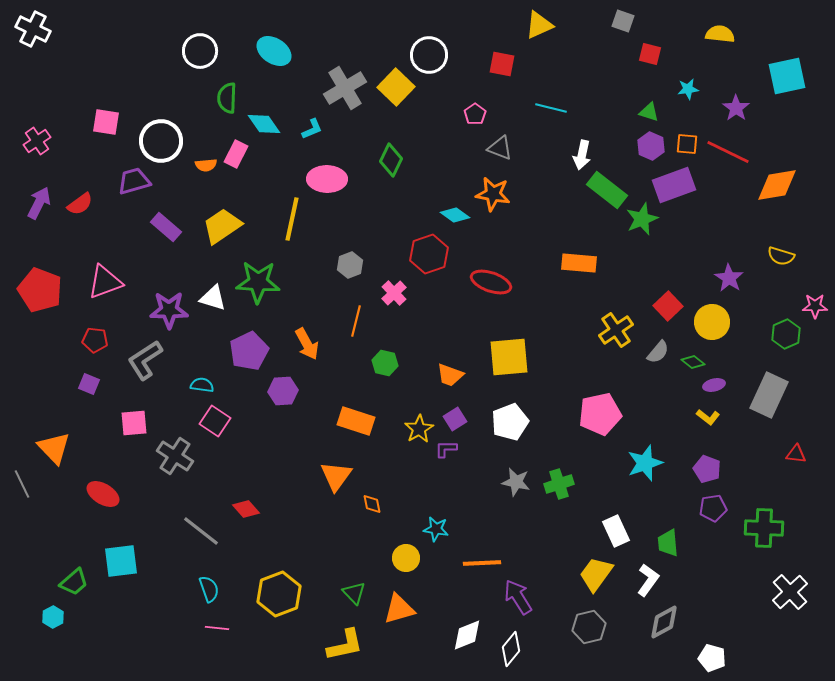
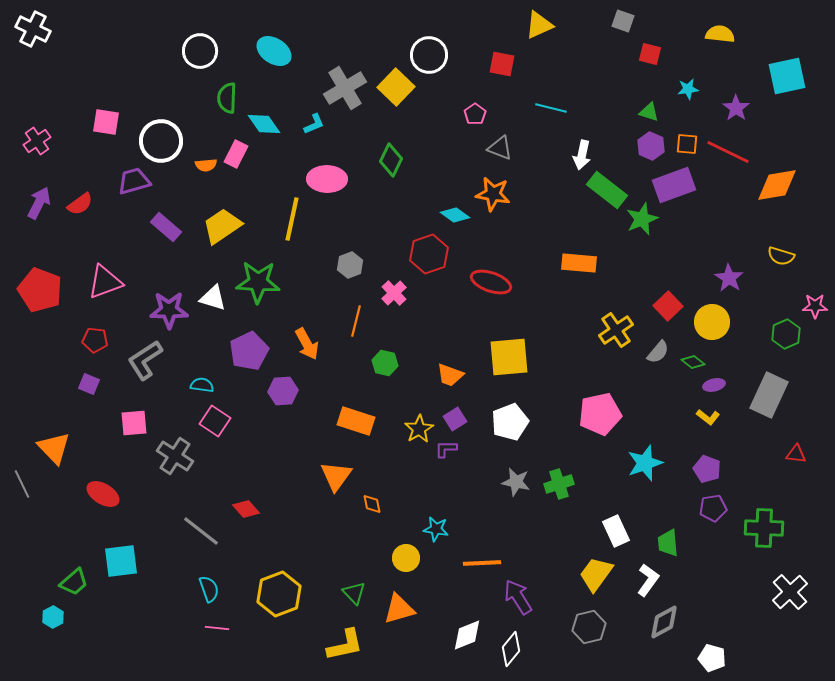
cyan L-shape at (312, 129): moved 2 px right, 5 px up
